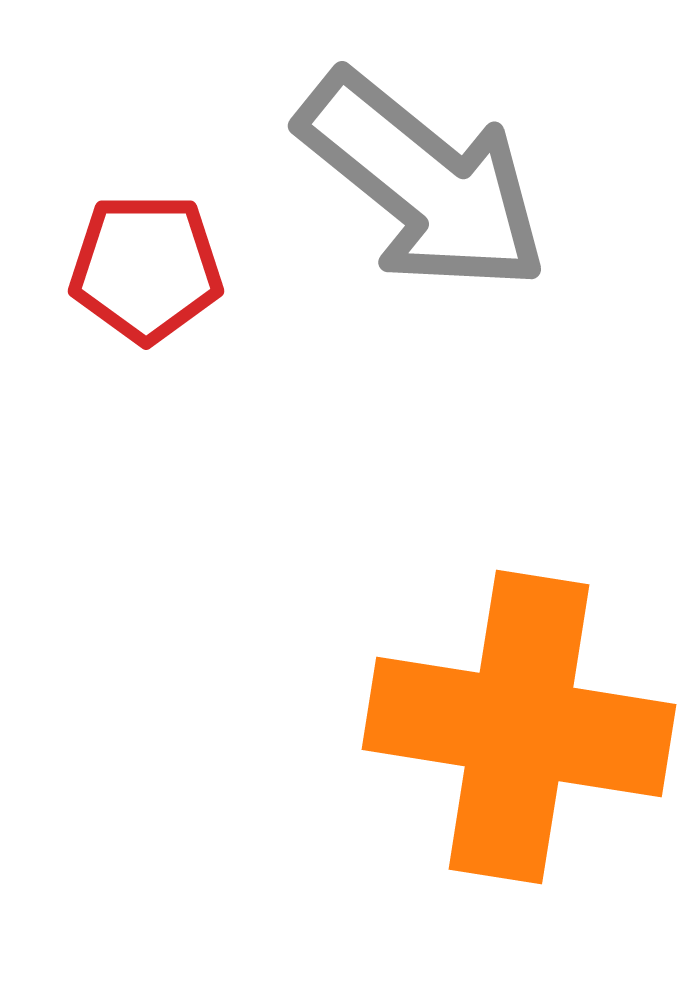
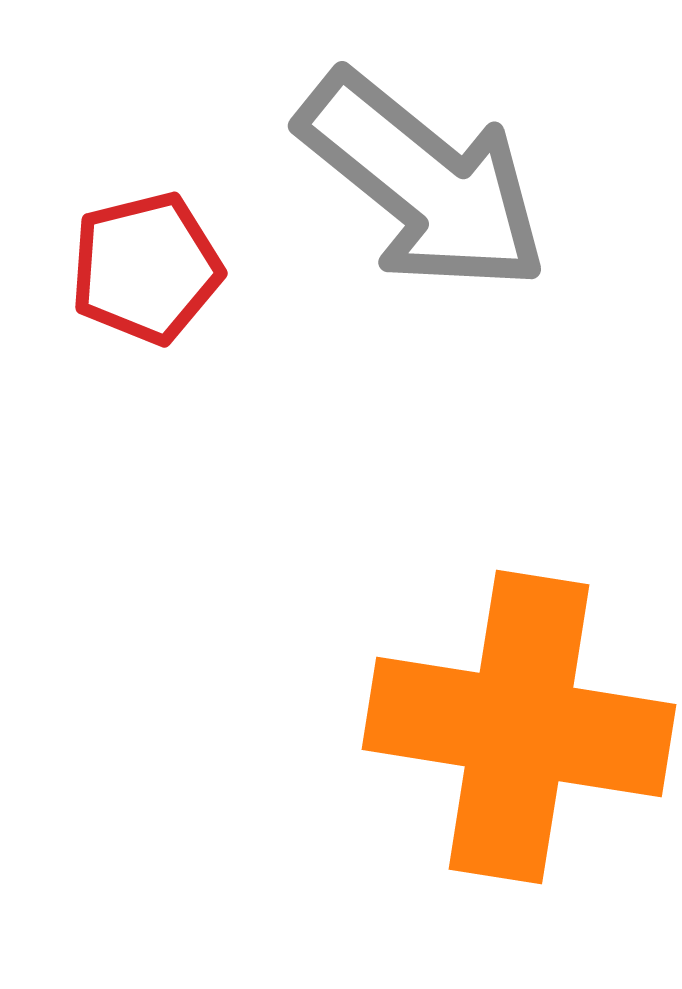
red pentagon: rotated 14 degrees counterclockwise
